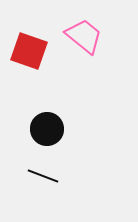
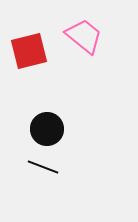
red square: rotated 33 degrees counterclockwise
black line: moved 9 px up
